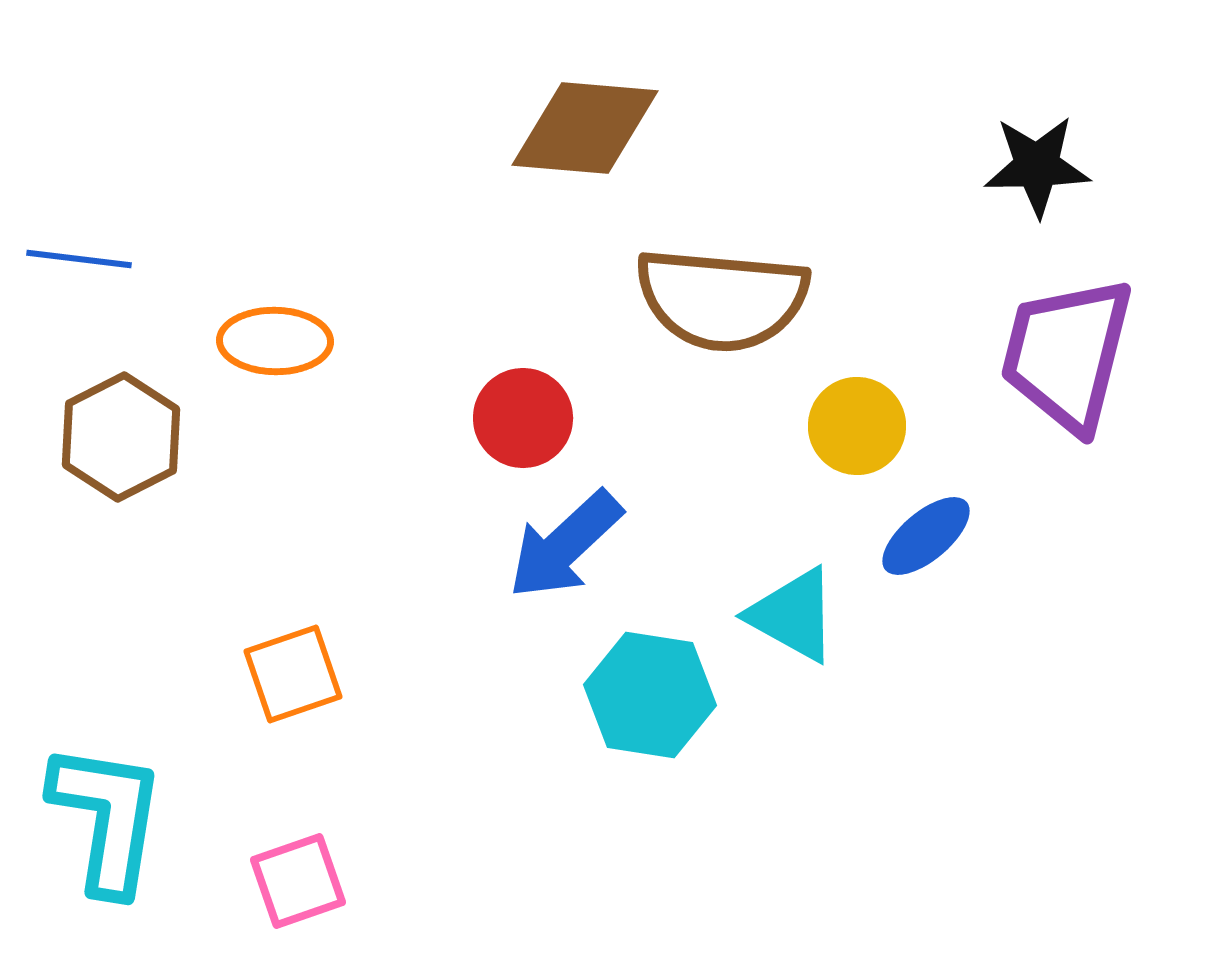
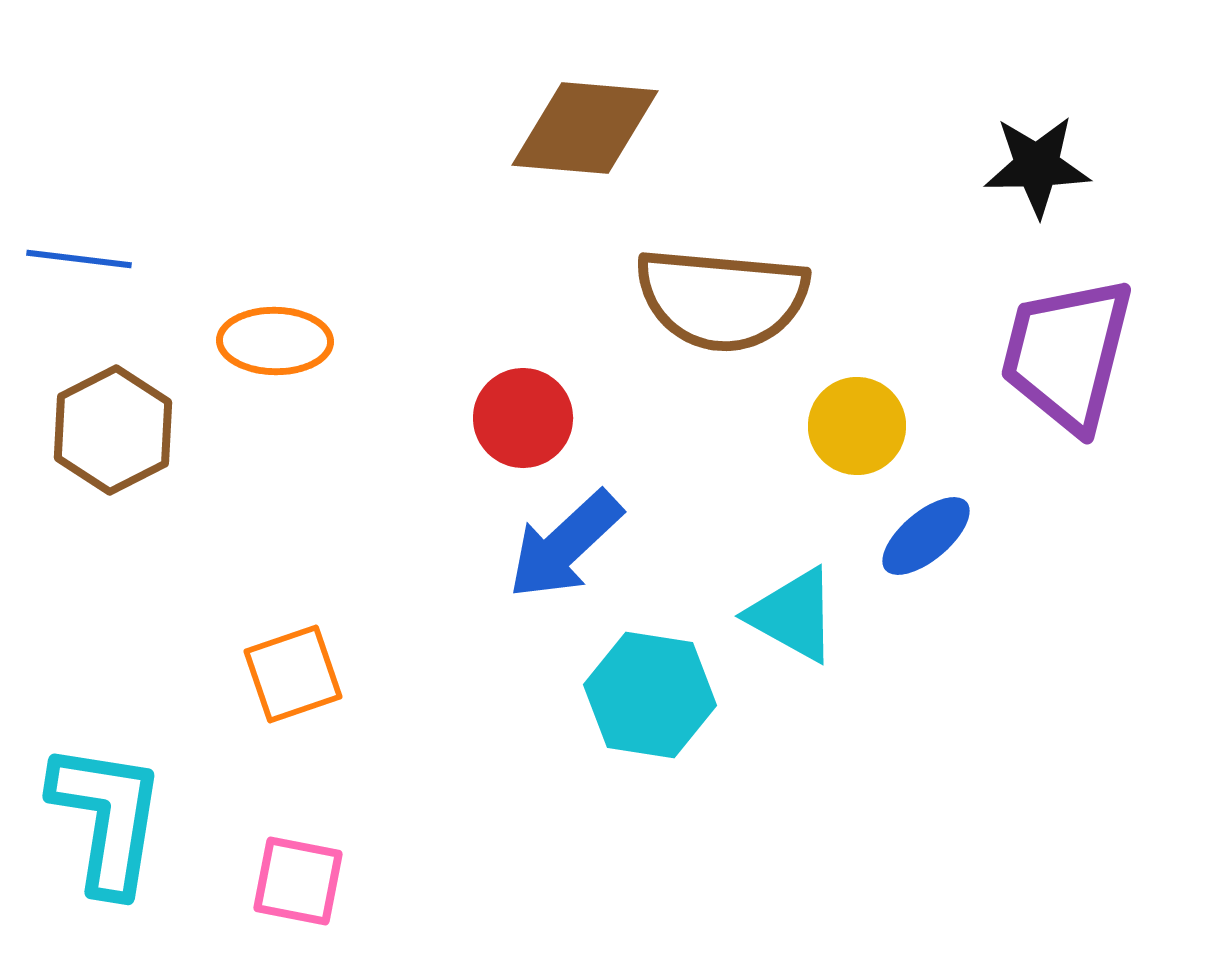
brown hexagon: moved 8 px left, 7 px up
pink square: rotated 30 degrees clockwise
